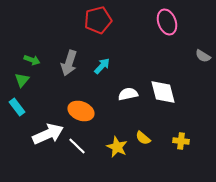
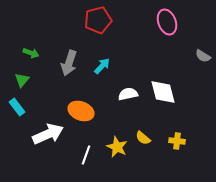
green arrow: moved 1 px left, 7 px up
yellow cross: moved 4 px left
white line: moved 9 px right, 9 px down; rotated 66 degrees clockwise
